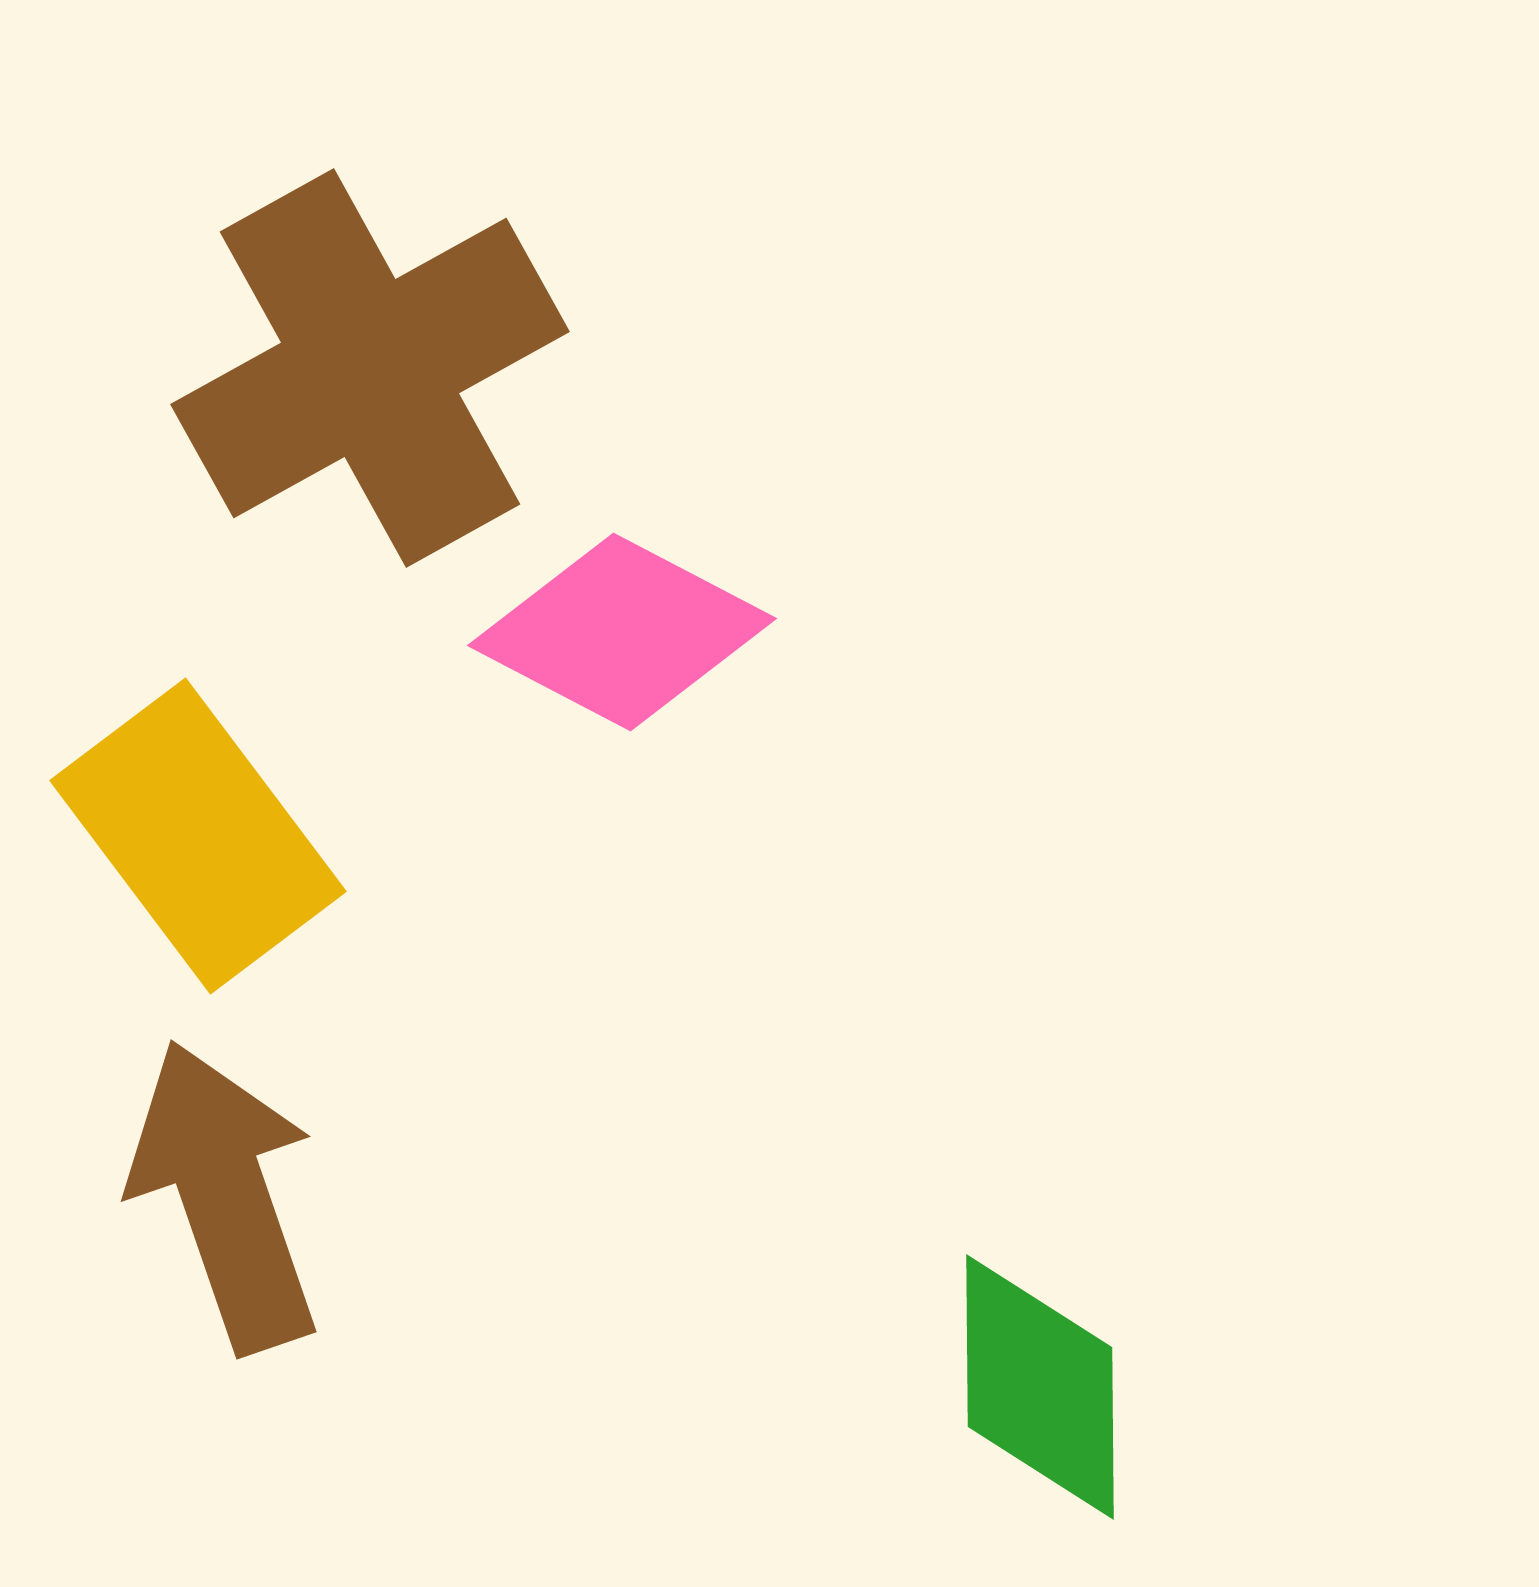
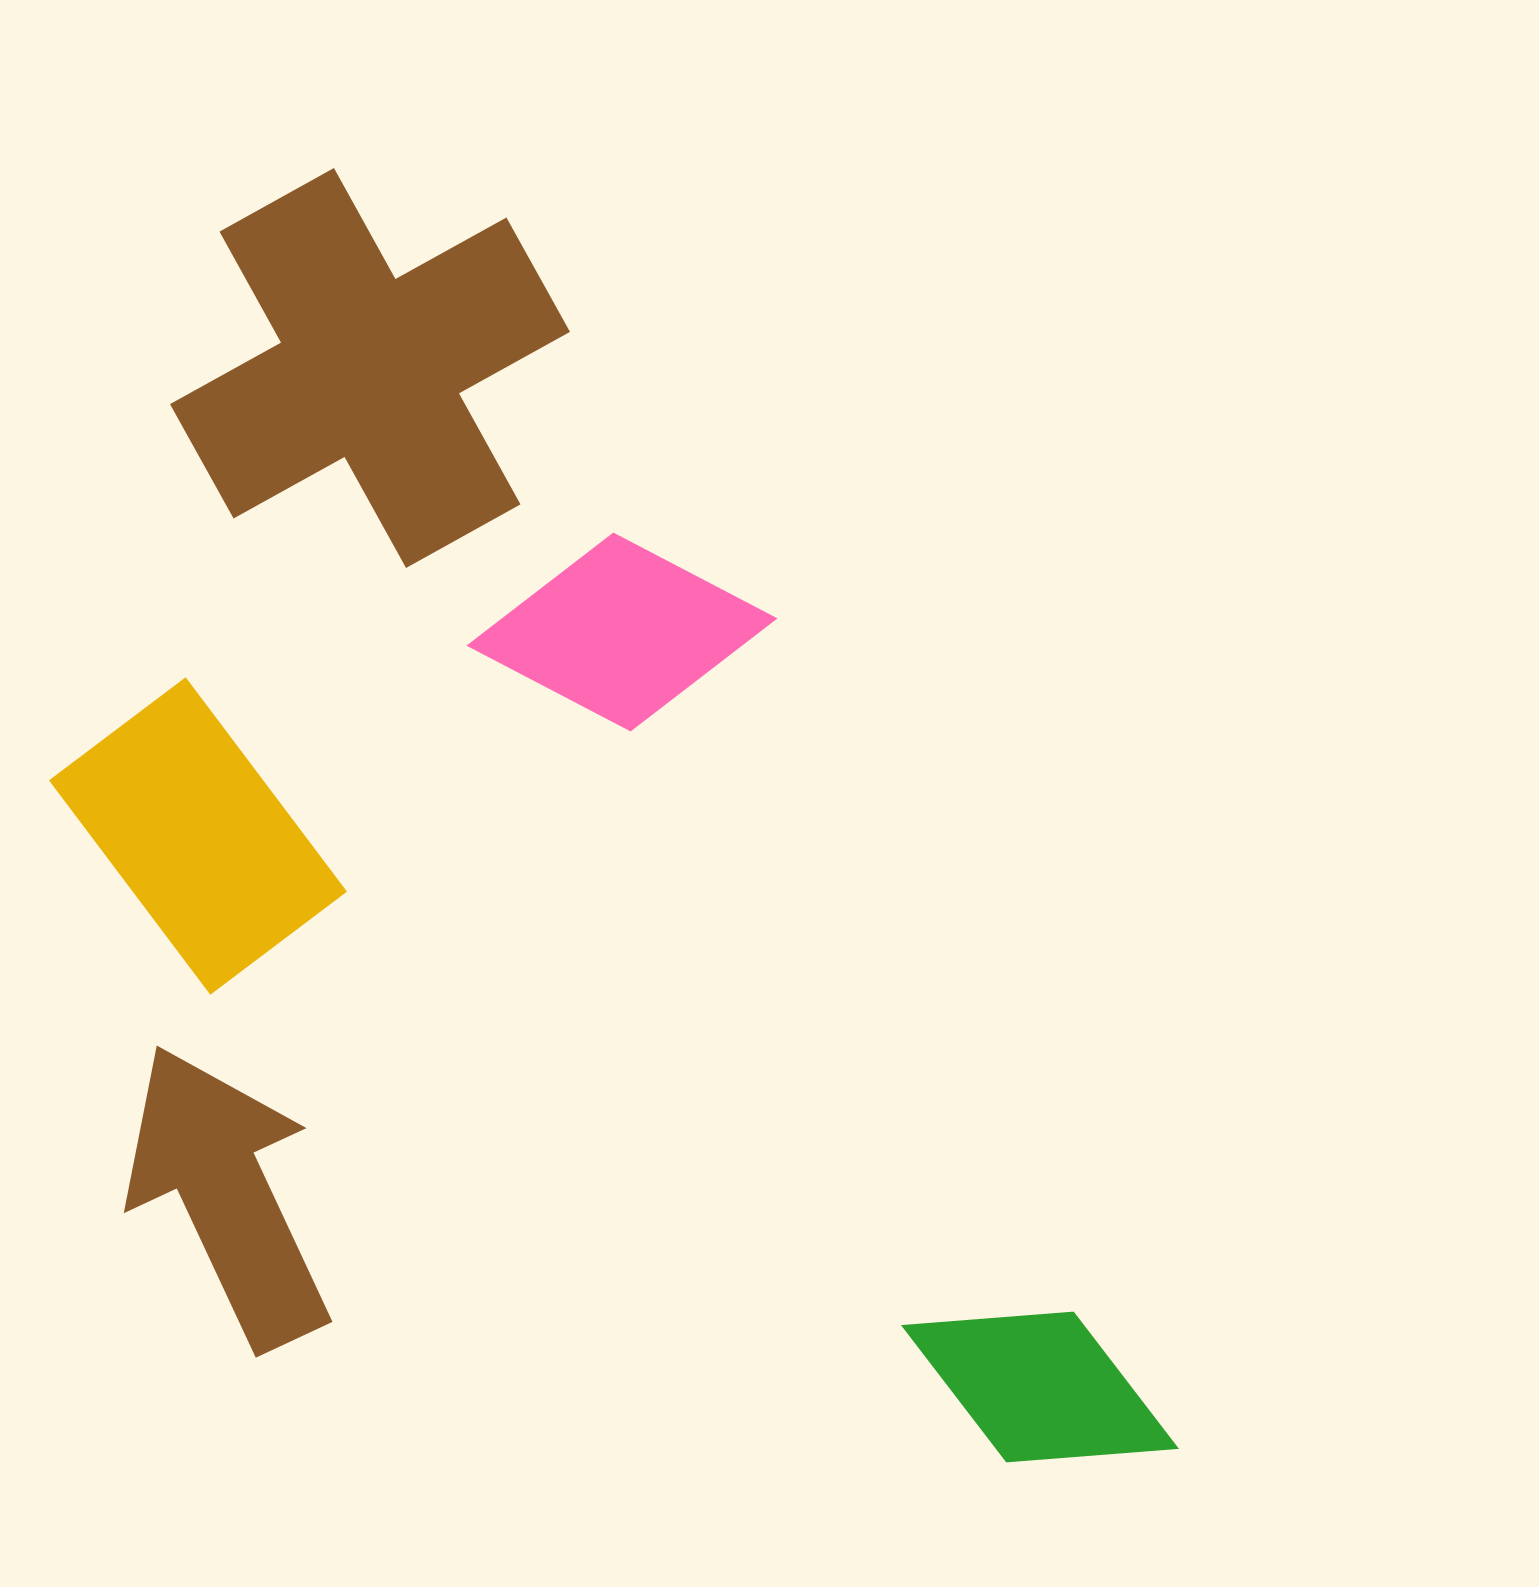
brown arrow: moved 2 px right; rotated 6 degrees counterclockwise
green diamond: rotated 37 degrees counterclockwise
